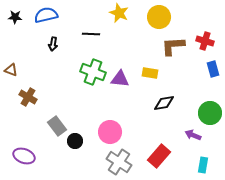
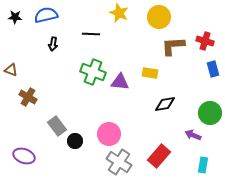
purple triangle: moved 3 px down
black diamond: moved 1 px right, 1 px down
pink circle: moved 1 px left, 2 px down
